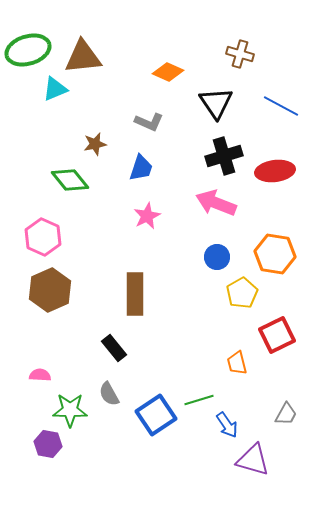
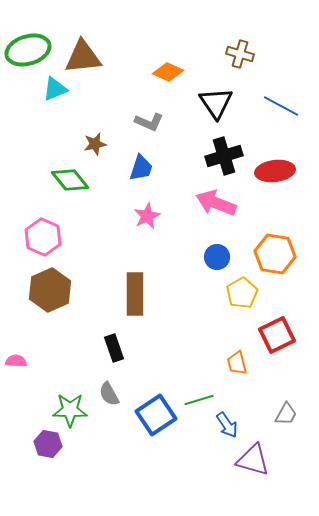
black rectangle: rotated 20 degrees clockwise
pink semicircle: moved 24 px left, 14 px up
